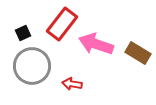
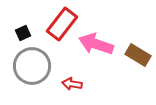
brown rectangle: moved 2 px down
